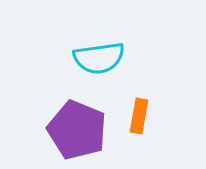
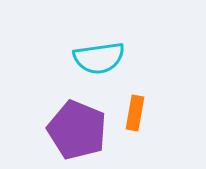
orange rectangle: moved 4 px left, 3 px up
